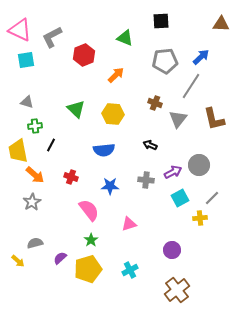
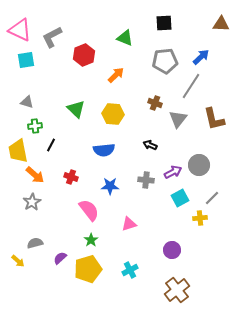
black square at (161, 21): moved 3 px right, 2 px down
